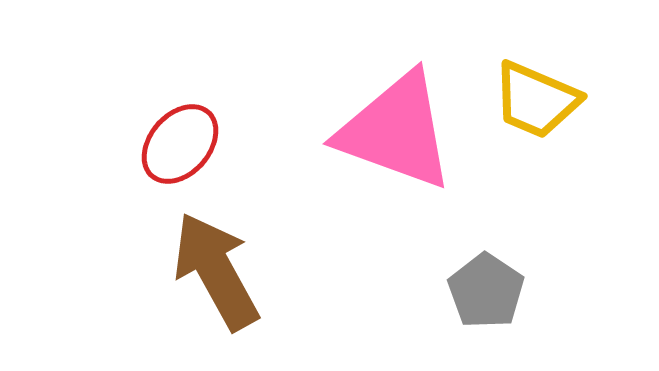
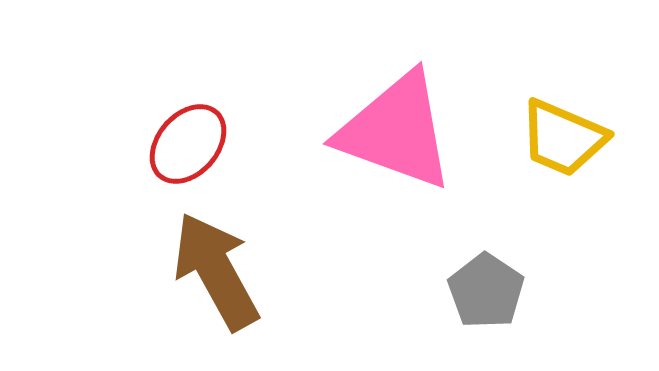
yellow trapezoid: moved 27 px right, 38 px down
red ellipse: moved 8 px right
